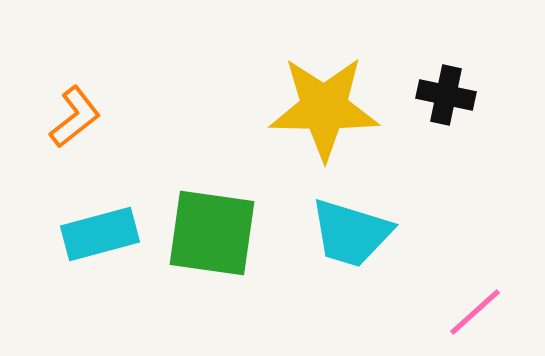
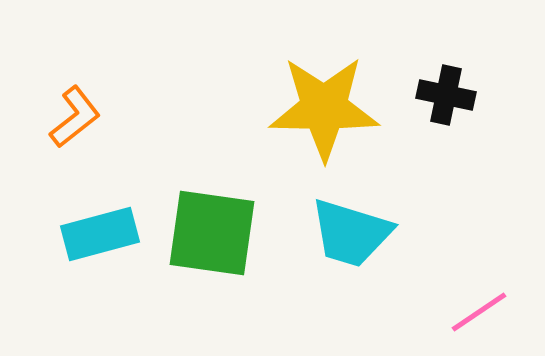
pink line: moved 4 px right; rotated 8 degrees clockwise
